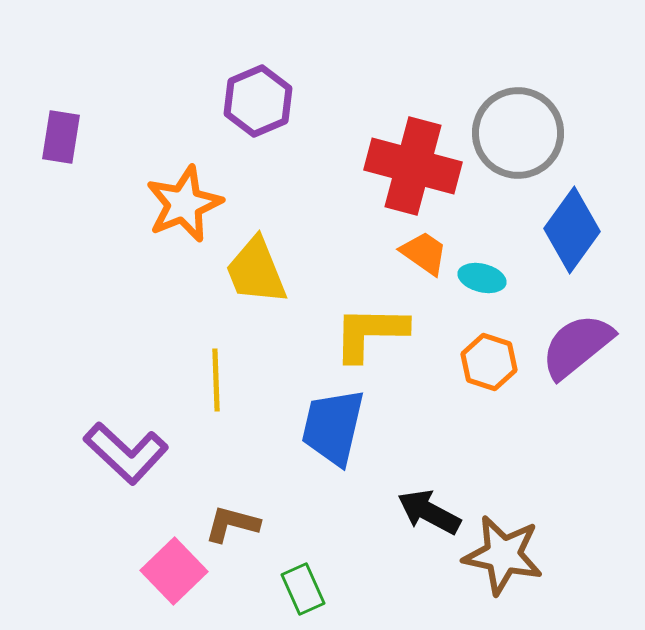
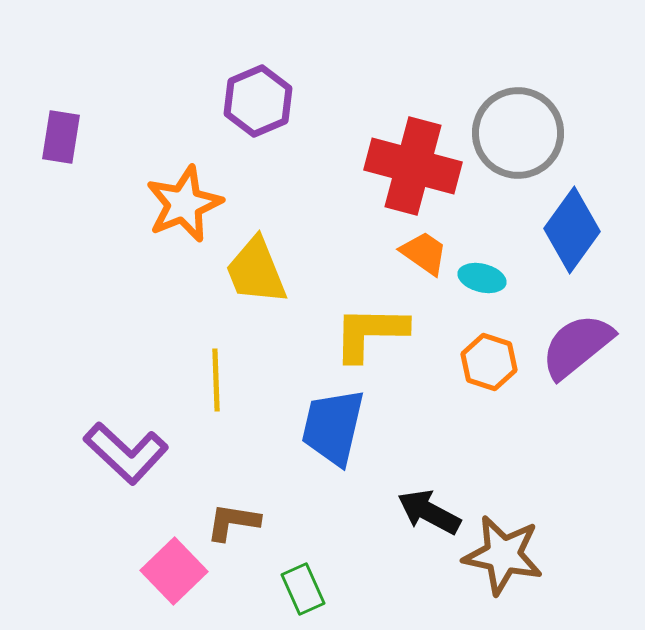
brown L-shape: moved 1 px right, 2 px up; rotated 6 degrees counterclockwise
